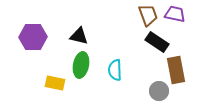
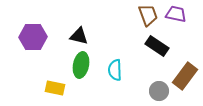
purple trapezoid: moved 1 px right
black rectangle: moved 4 px down
brown rectangle: moved 9 px right, 6 px down; rotated 48 degrees clockwise
yellow rectangle: moved 5 px down
